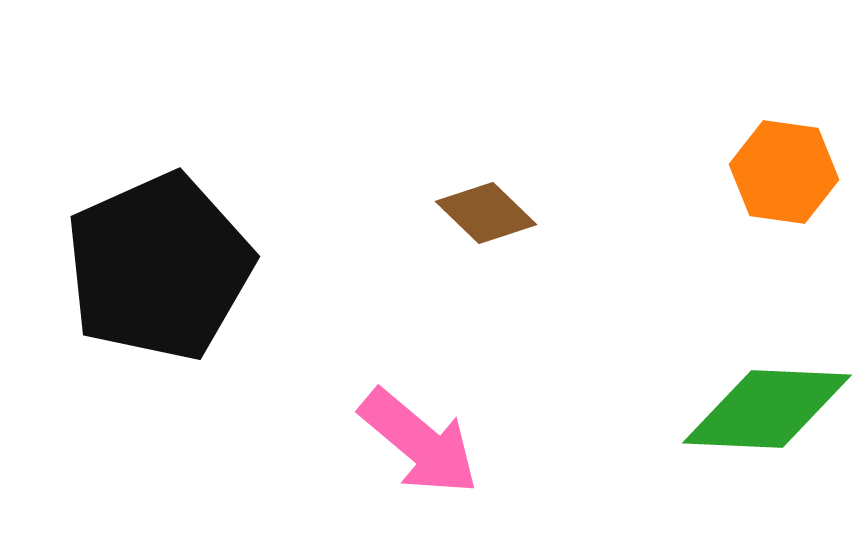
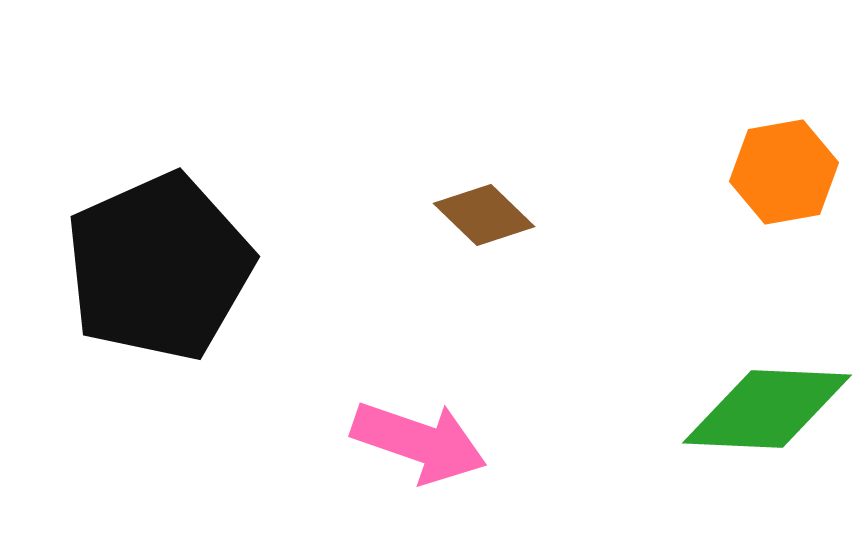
orange hexagon: rotated 18 degrees counterclockwise
brown diamond: moved 2 px left, 2 px down
pink arrow: rotated 21 degrees counterclockwise
